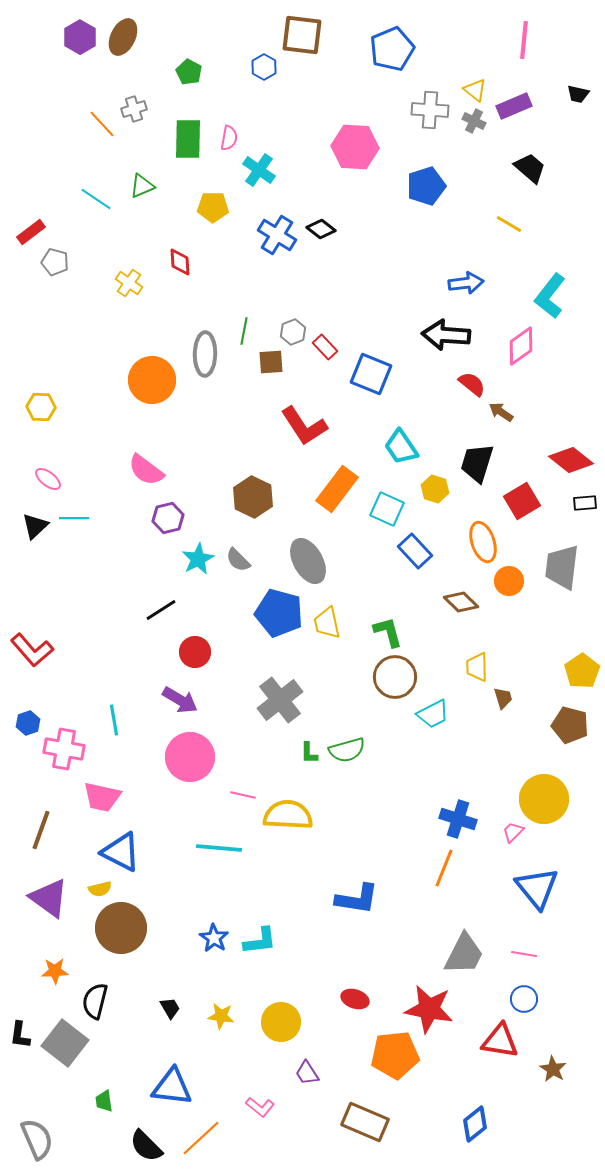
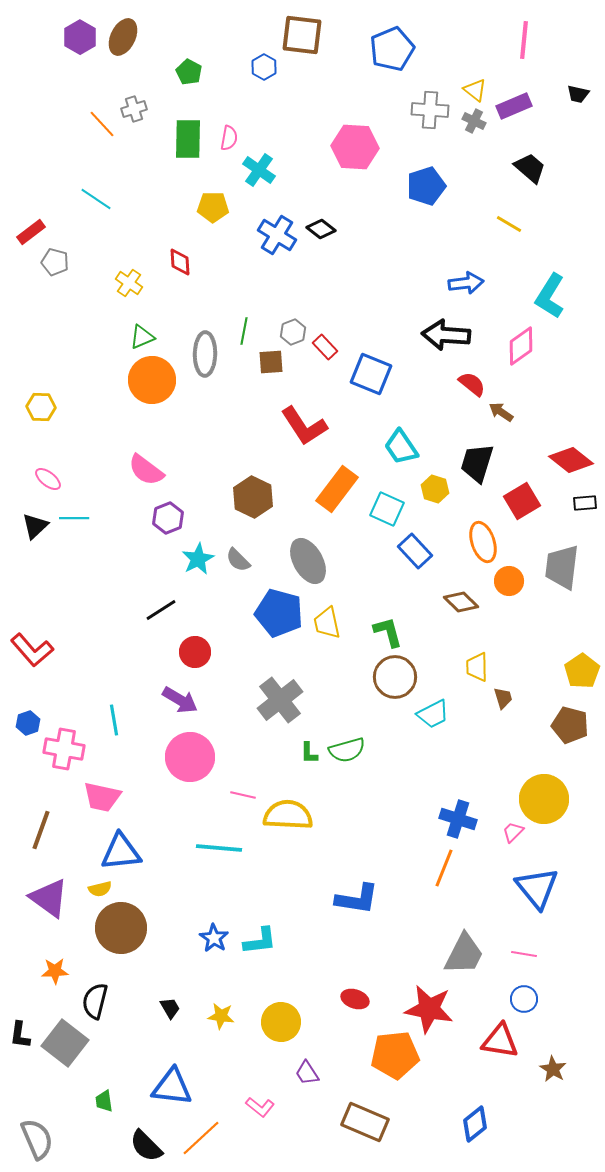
green triangle at (142, 186): moved 151 px down
cyan L-shape at (550, 296): rotated 6 degrees counterclockwise
purple hexagon at (168, 518): rotated 8 degrees counterclockwise
blue triangle at (121, 852): rotated 33 degrees counterclockwise
